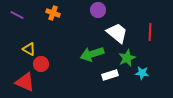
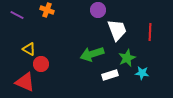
orange cross: moved 6 px left, 3 px up
white trapezoid: moved 3 px up; rotated 30 degrees clockwise
